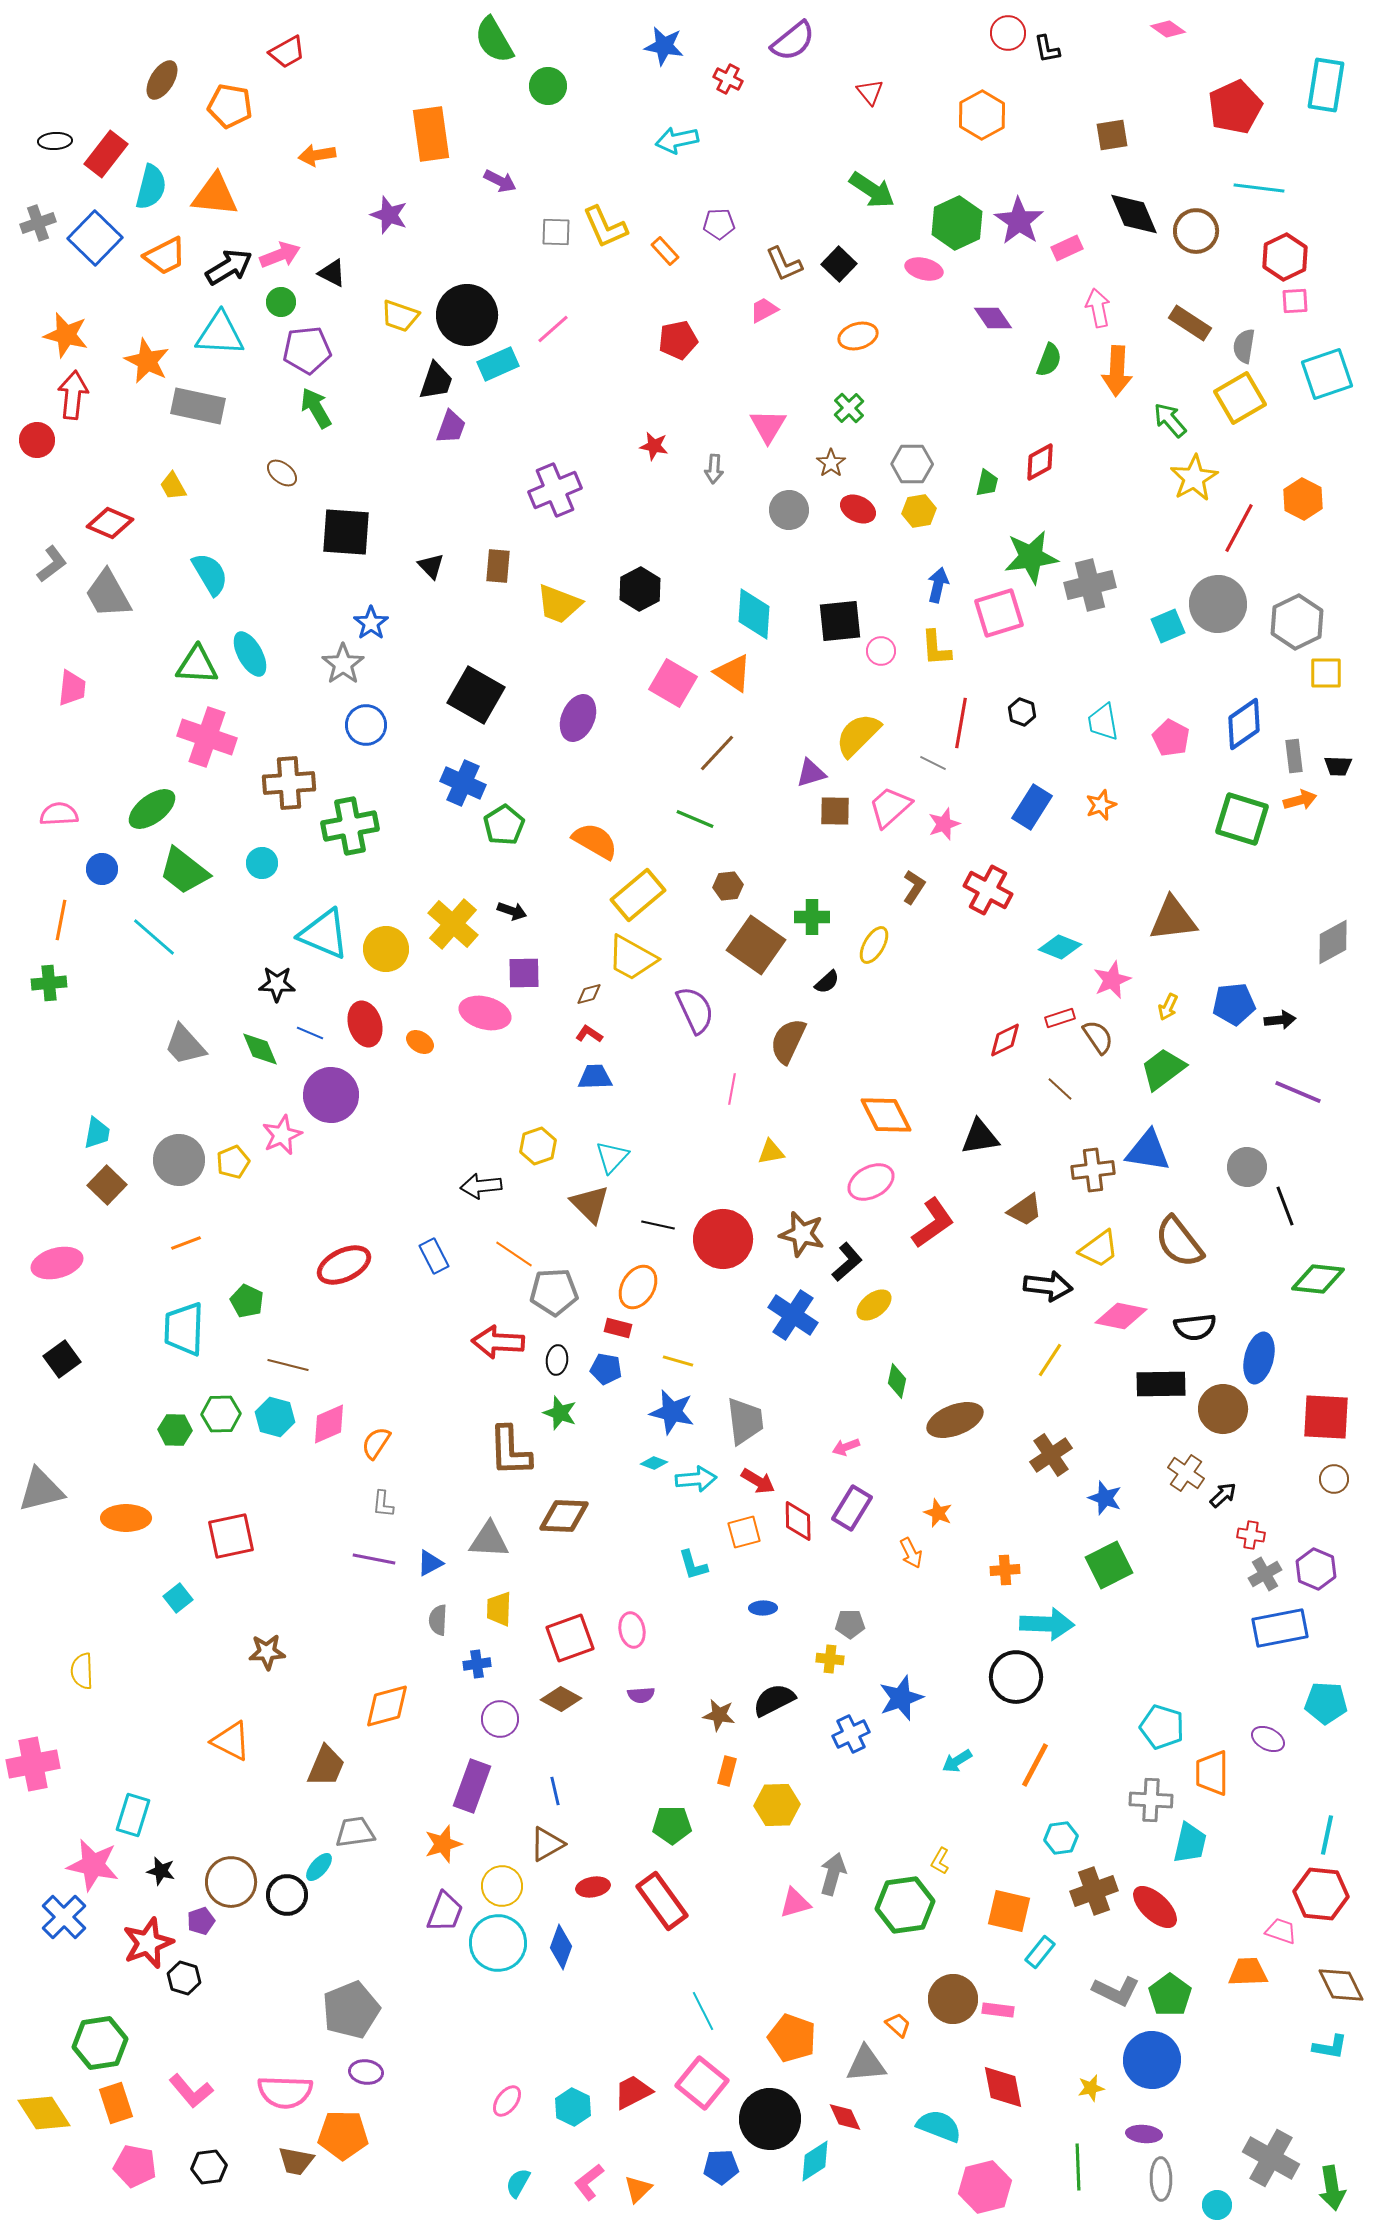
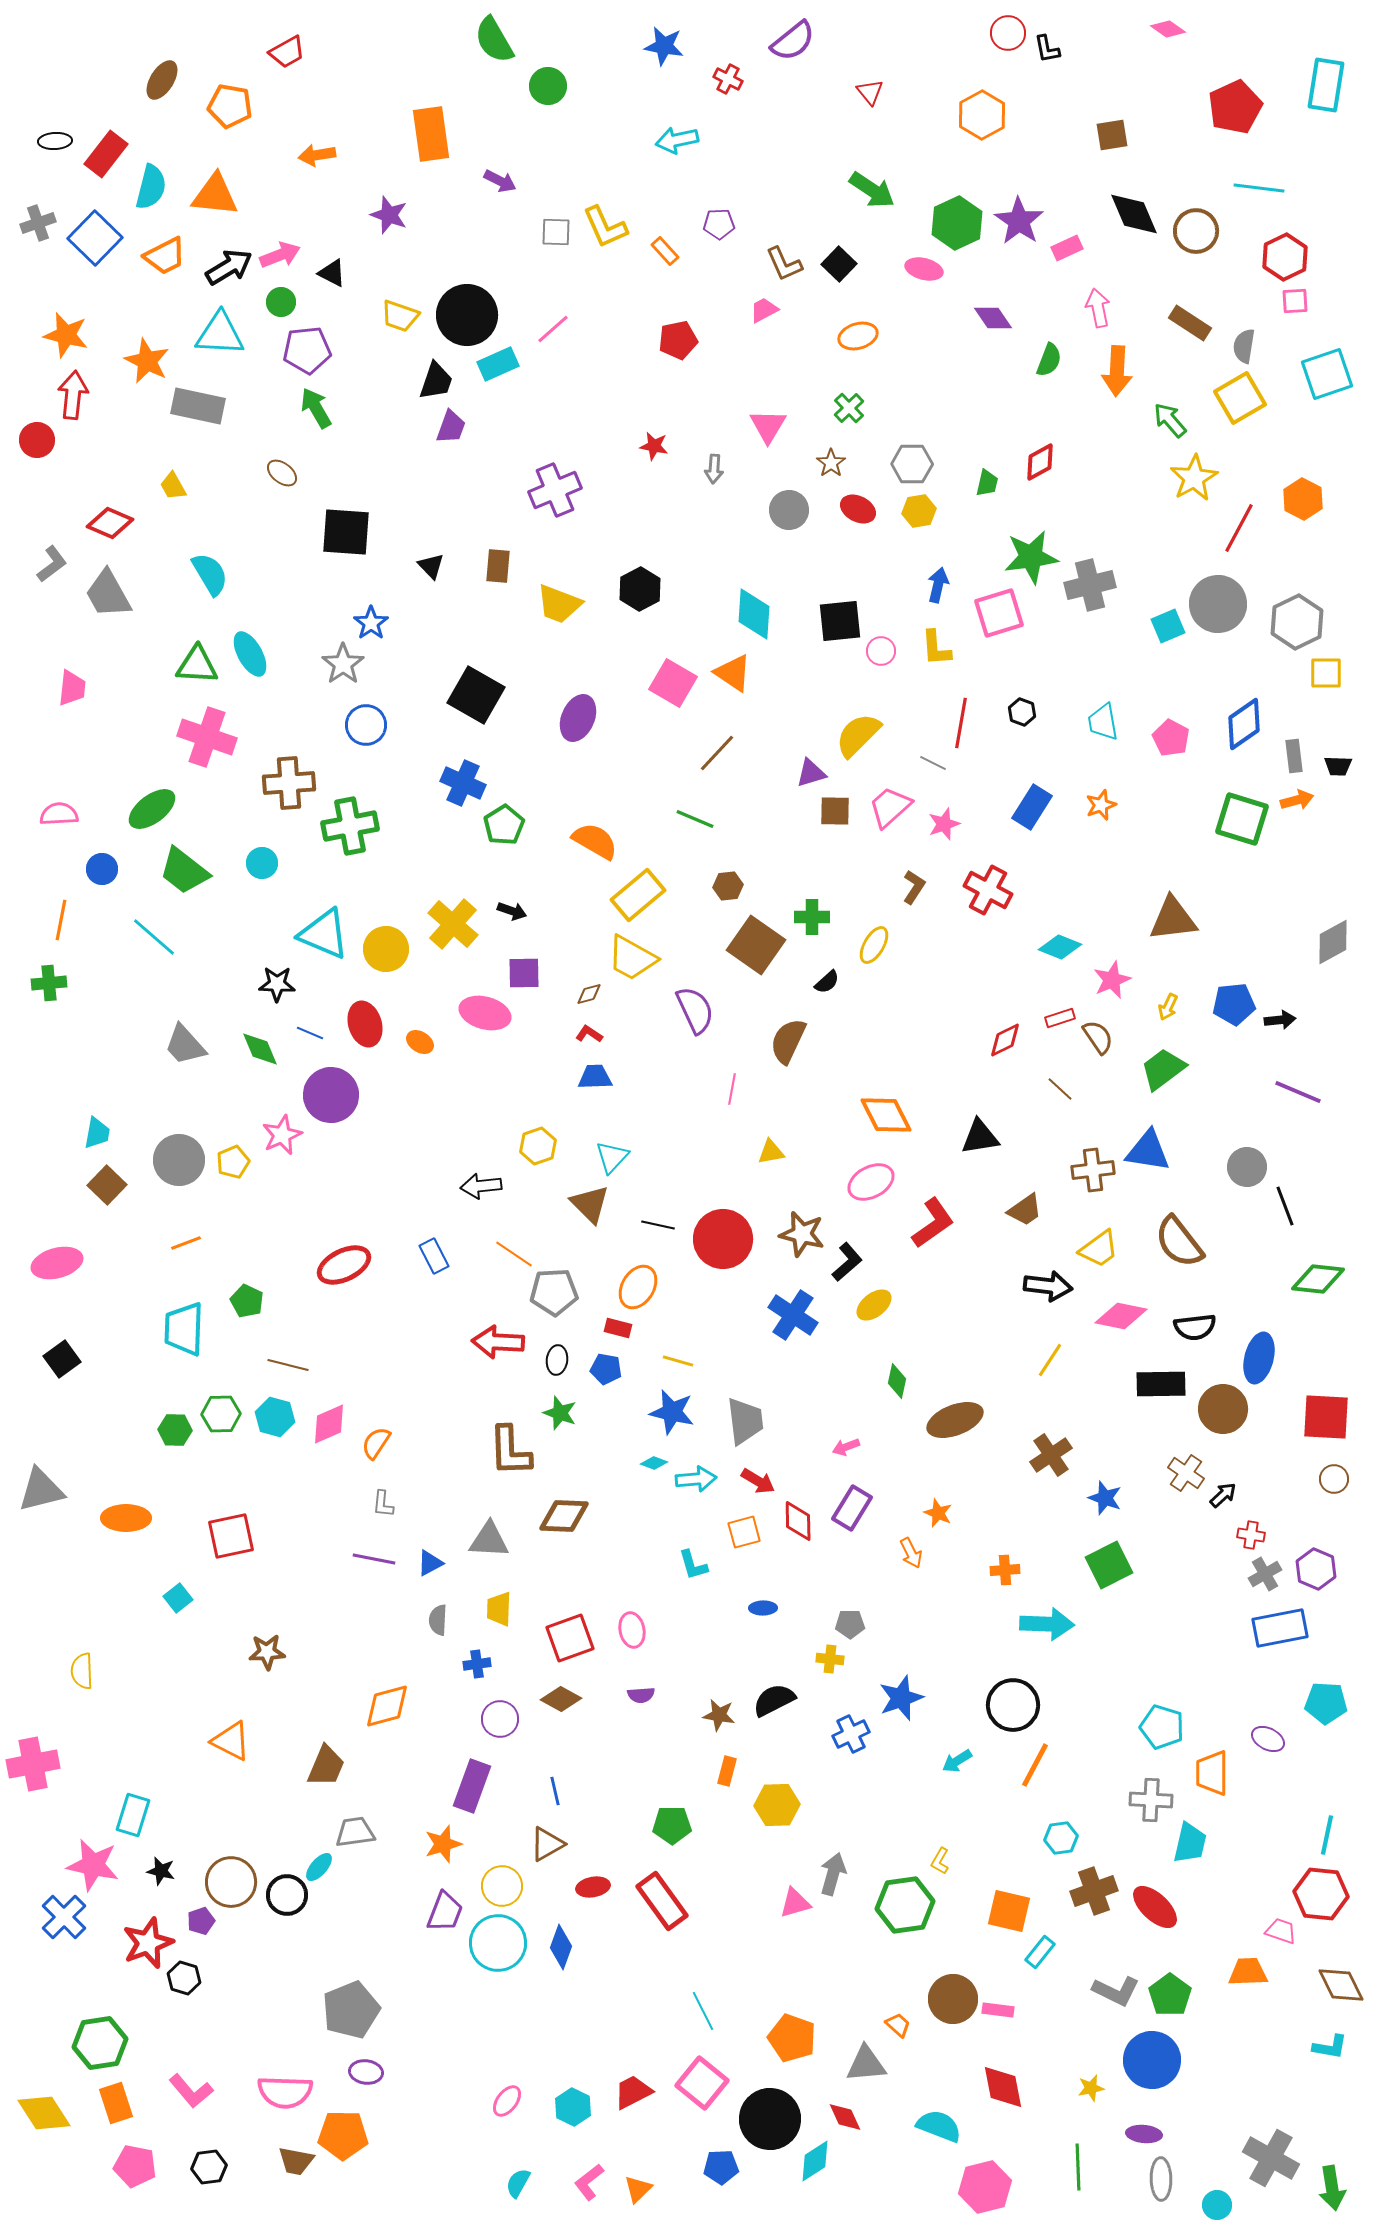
orange arrow at (1300, 800): moved 3 px left
black circle at (1016, 1677): moved 3 px left, 28 px down
